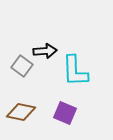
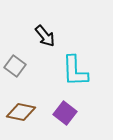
black arrow: moved 15 px up; rotated 55 degrees clockwise
gray square: moved 7 px left
purple square: rotated 15 degrees clockwise
